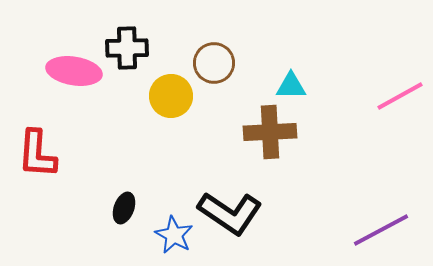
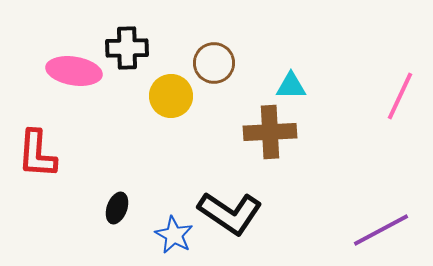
pink line: rotated 36 degrees counterclockwise
black ellipse: moved 7 px left
